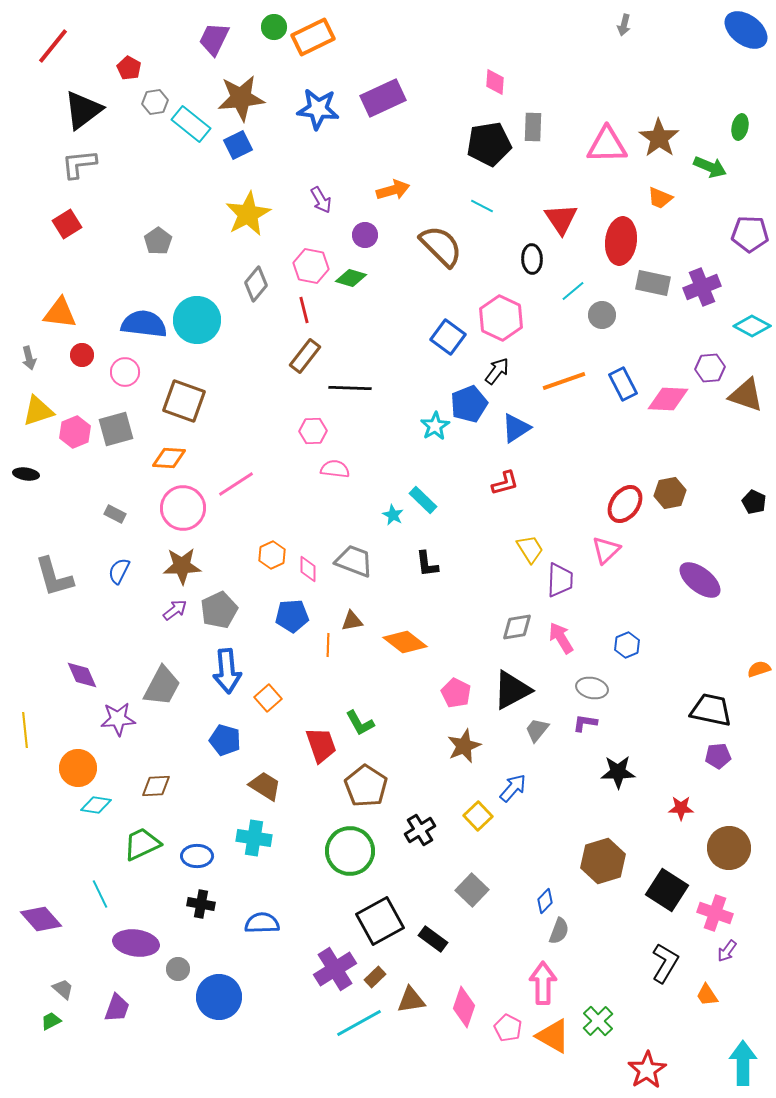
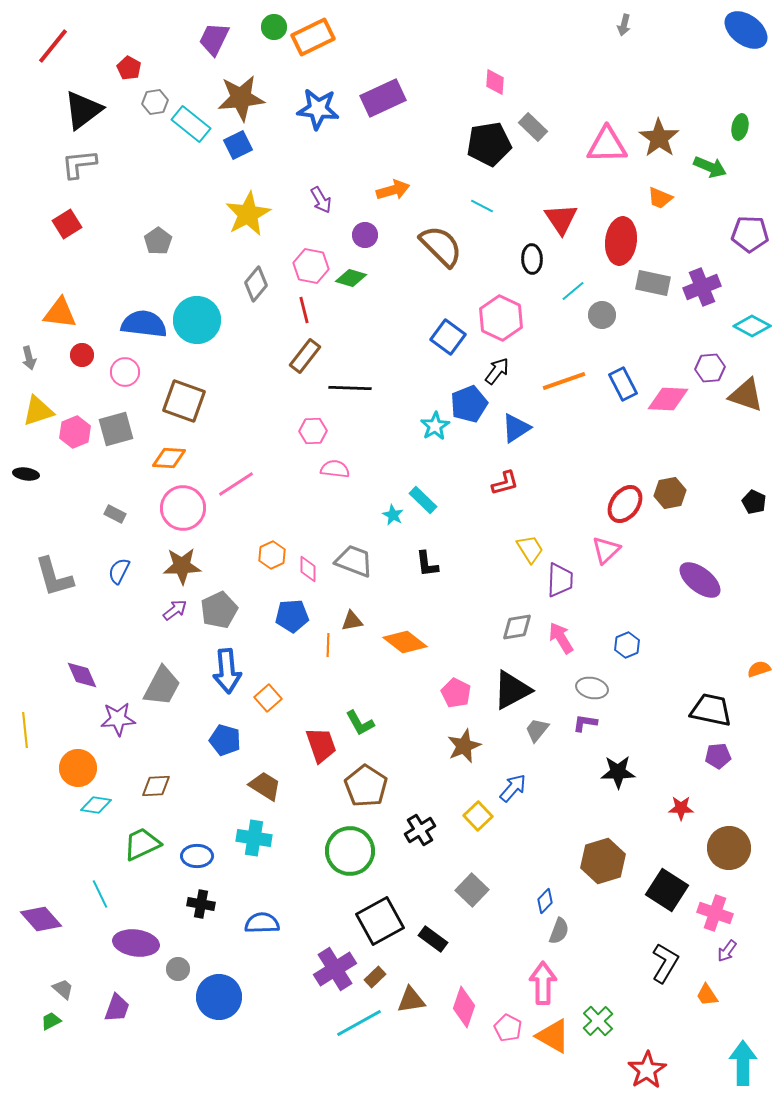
gray rectangle at (533, 127): rotated 48 degrees counterclockwise
